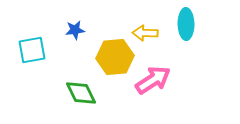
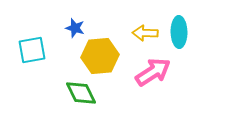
cyan ellipse: moved 7 px left, 8 px down
blue star: moved 2 px up; rotated 24 degrees clockwise
yellow hexagon: moved 15 px left, 1 px up
pink arrow: moved 8 px up
